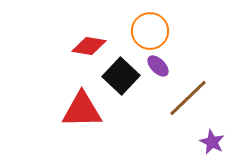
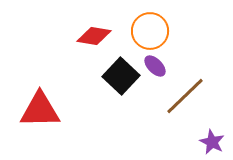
red diamond: moved 5 px right, 10 px up
purple ellipse: moved 3 px left
brown line: moved 3 px left, 2 px up
red triangle: moved 42 px left
